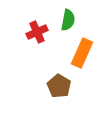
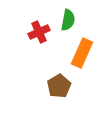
red cross: moved 2 px right
brown pentagon: rotated 10 degrees clockwise
